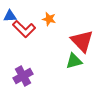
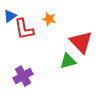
blue triangle: rotated 32 degrees counterclockwise
red L-shape: rotated 35 degrees clockwise
red triangle: moved 1 px left, 1 px down
green triangle: moved 6 px left
